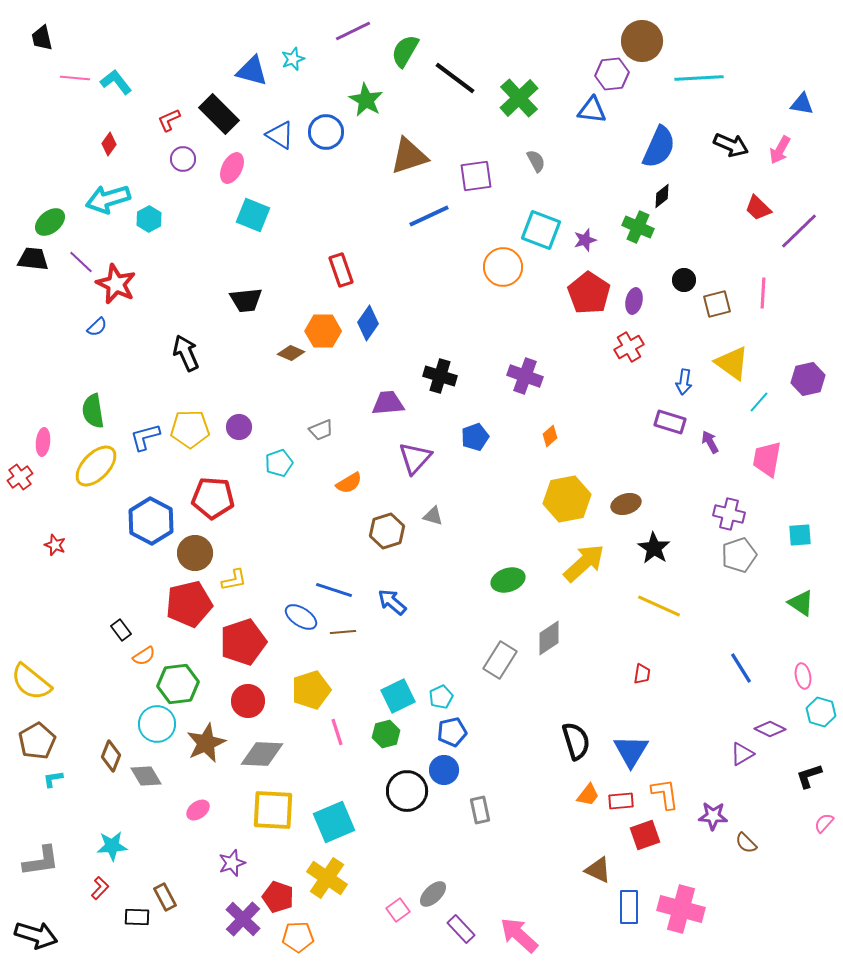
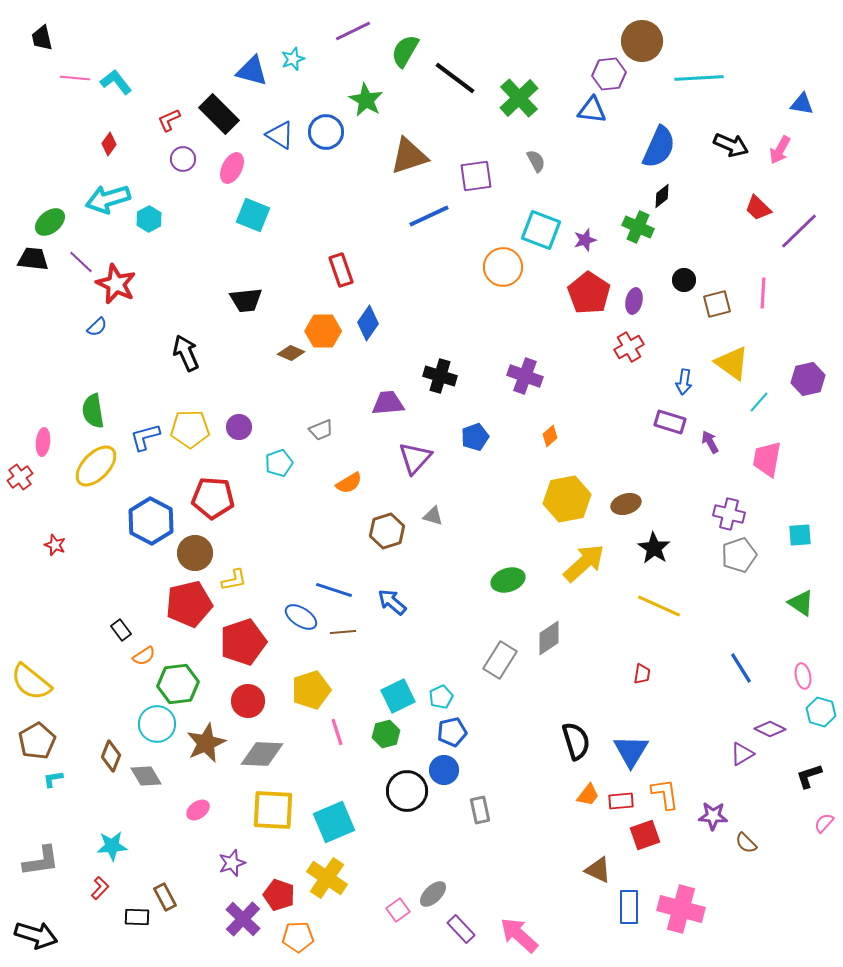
purple hexagon at (612, 74): moved 3 px left
red pentagon at (278, 897): moved 1 px right, 2 px up
